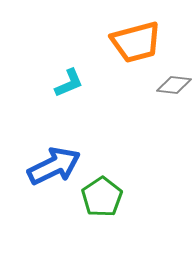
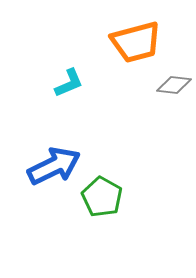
green pentagon: rotated 9 degrees counterclockwise
